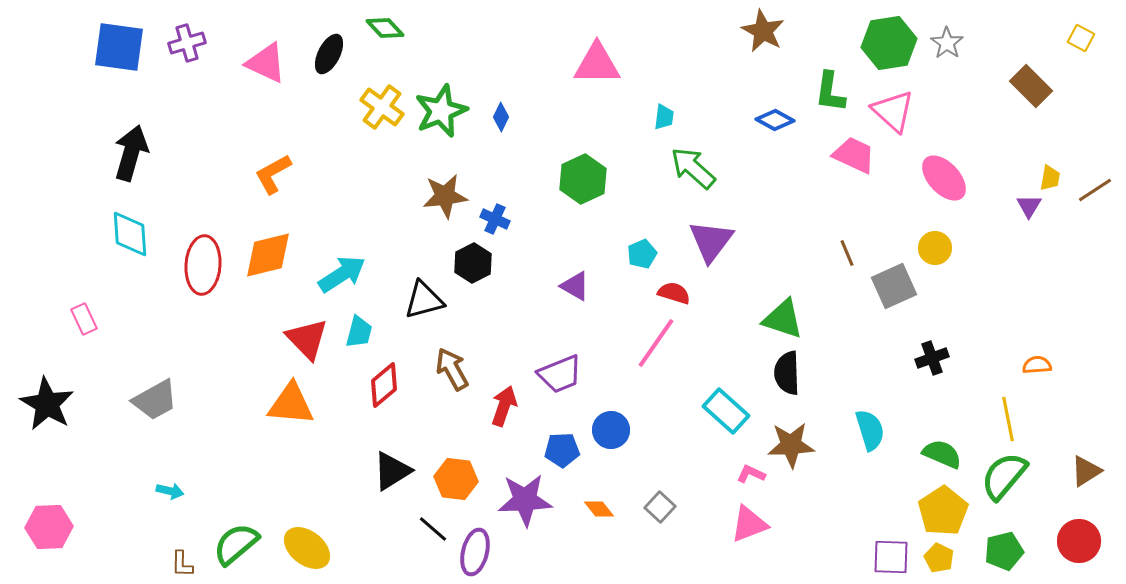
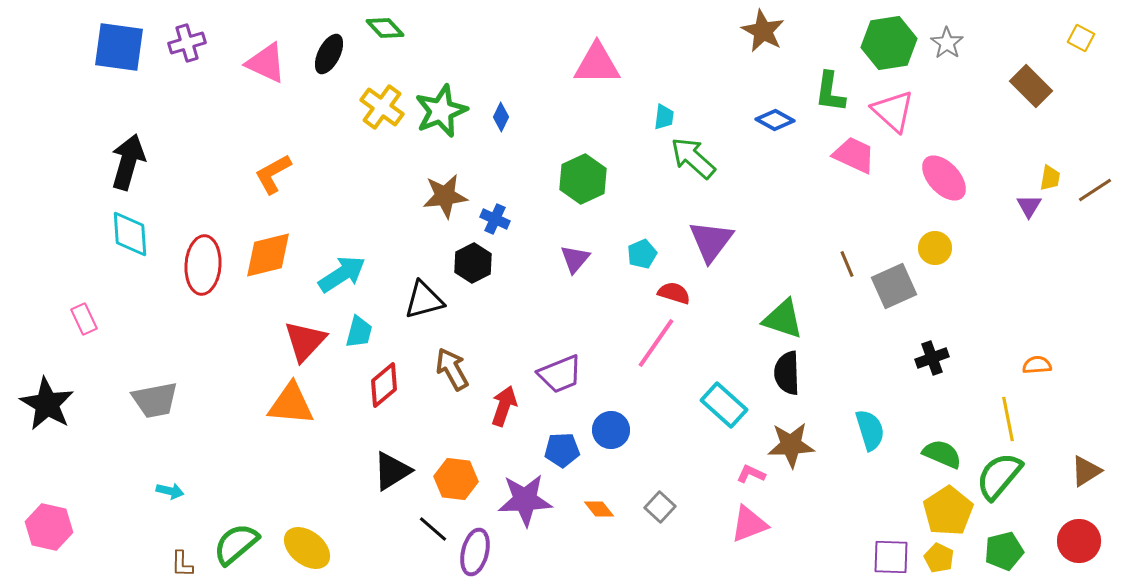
black arrow at (131, 153): moved 3 px left, 9 px down
green arrow at (693, 168): moved 10 px up
brown line at (847, 253): moved 11 px down
purple triangle at (575, 286): moved 27 px up; rotated 40 degrees clockwise
red triangle at (307, 339): moved 2 px left, 2 px down; rotated 27 degrees clockwise
gray trapezoid at (155, 400): rotated 18 degrees clockwise
cyan rectangle at (726, 411): moved 2 px left, 6 px up
green semicircle at (1004, 476): moved 5 px left
yellow pentagon at (943, 511): moved 5 px right
pink hexagon at (49, 527): rotated 15 degrees clockwise
